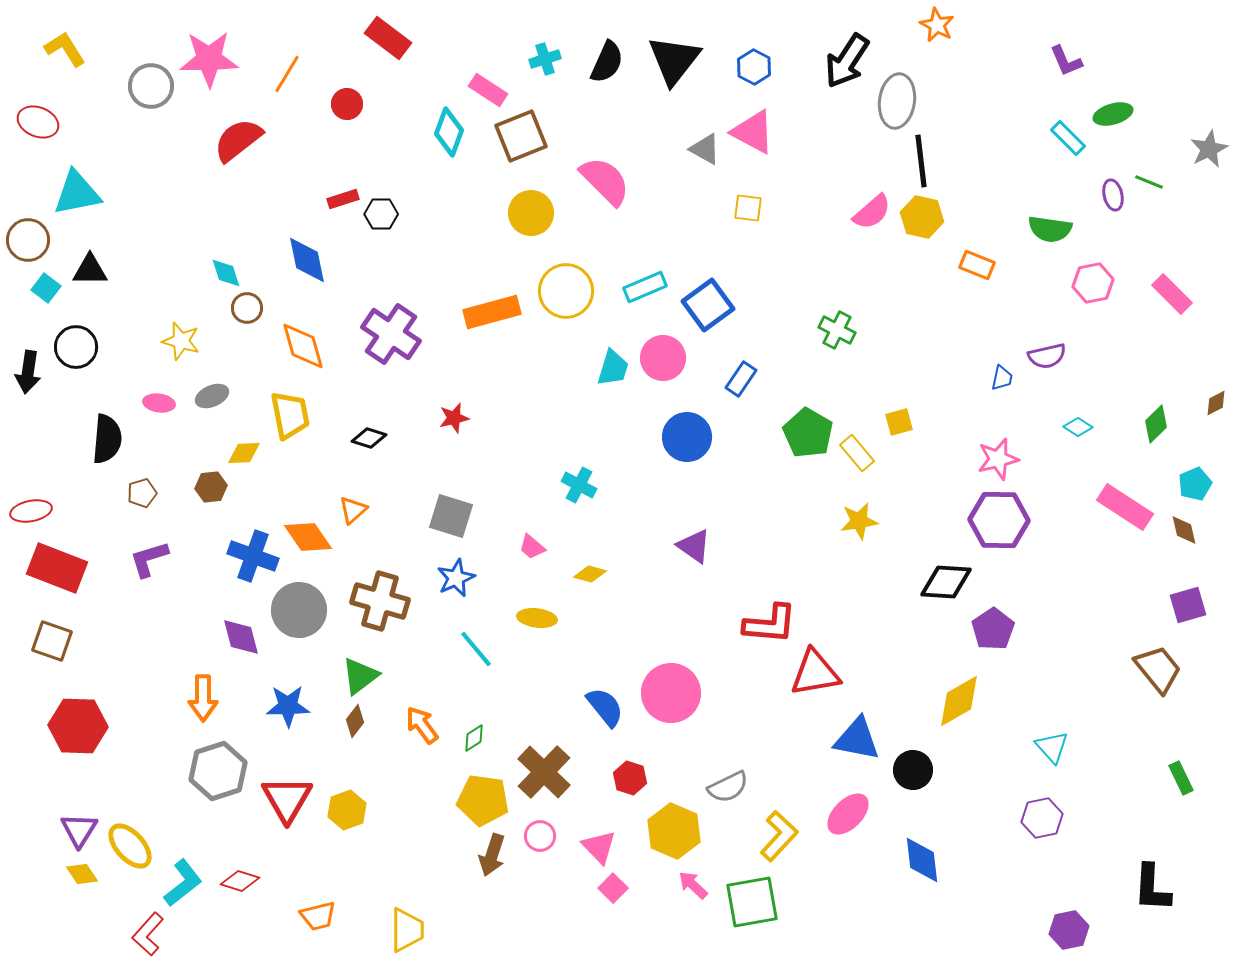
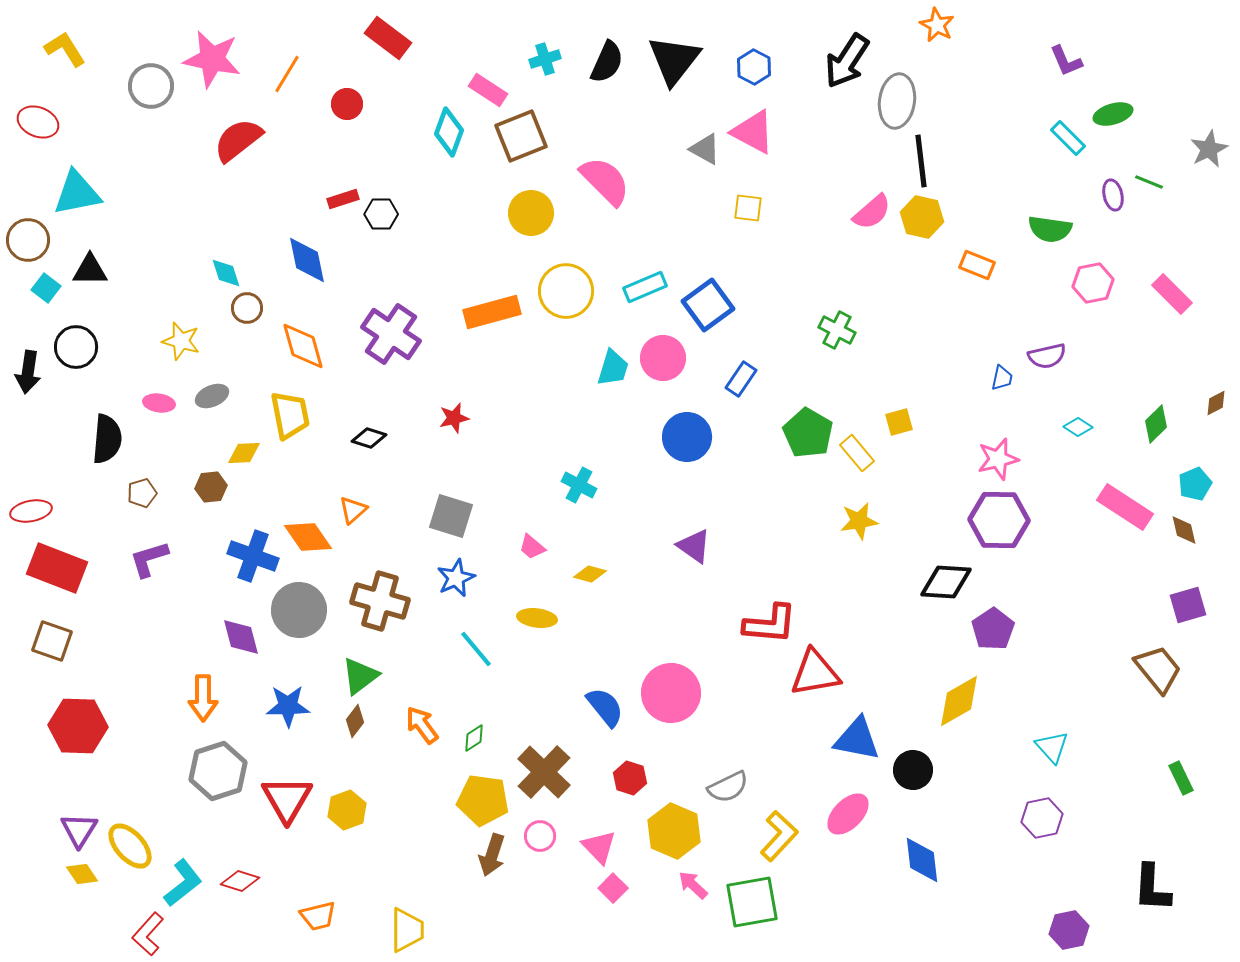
pink star at (209, 59): moved 3 px right; rotated 12 degrees clockwise
